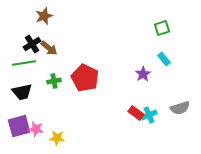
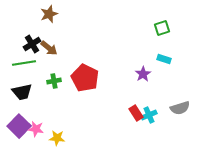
brown star: moved 5 px right, 2 px up
cyan rectangle: rotated 32 degrees counterclockwise
red rectangle: rotated 21 degrees clockwise
purple square: rotated 30 degrees counterclockwise
